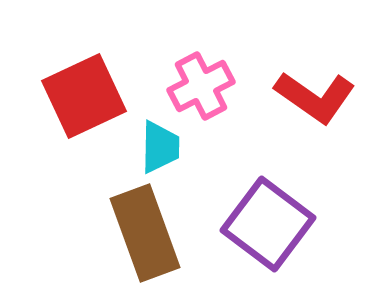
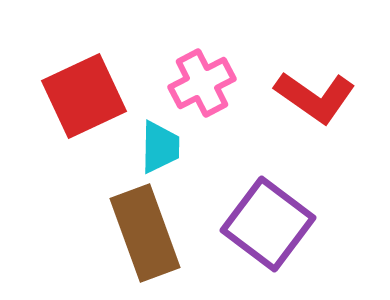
pink cross: moved 1 px right, 3 px up
